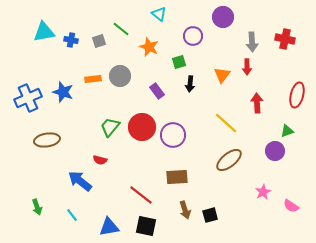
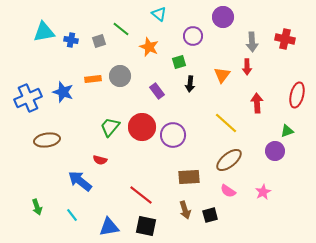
brown rectangle at (177, 177): moved 12 px right
pink semicircle at (291, 206): moved 63 px left, 15 px up
